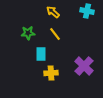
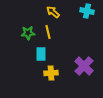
yellow line: moved 7 px left, 2 px up; rotated 24 degrees clockwise
